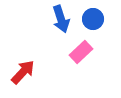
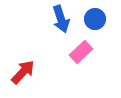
blue circle: moved 2 px right
